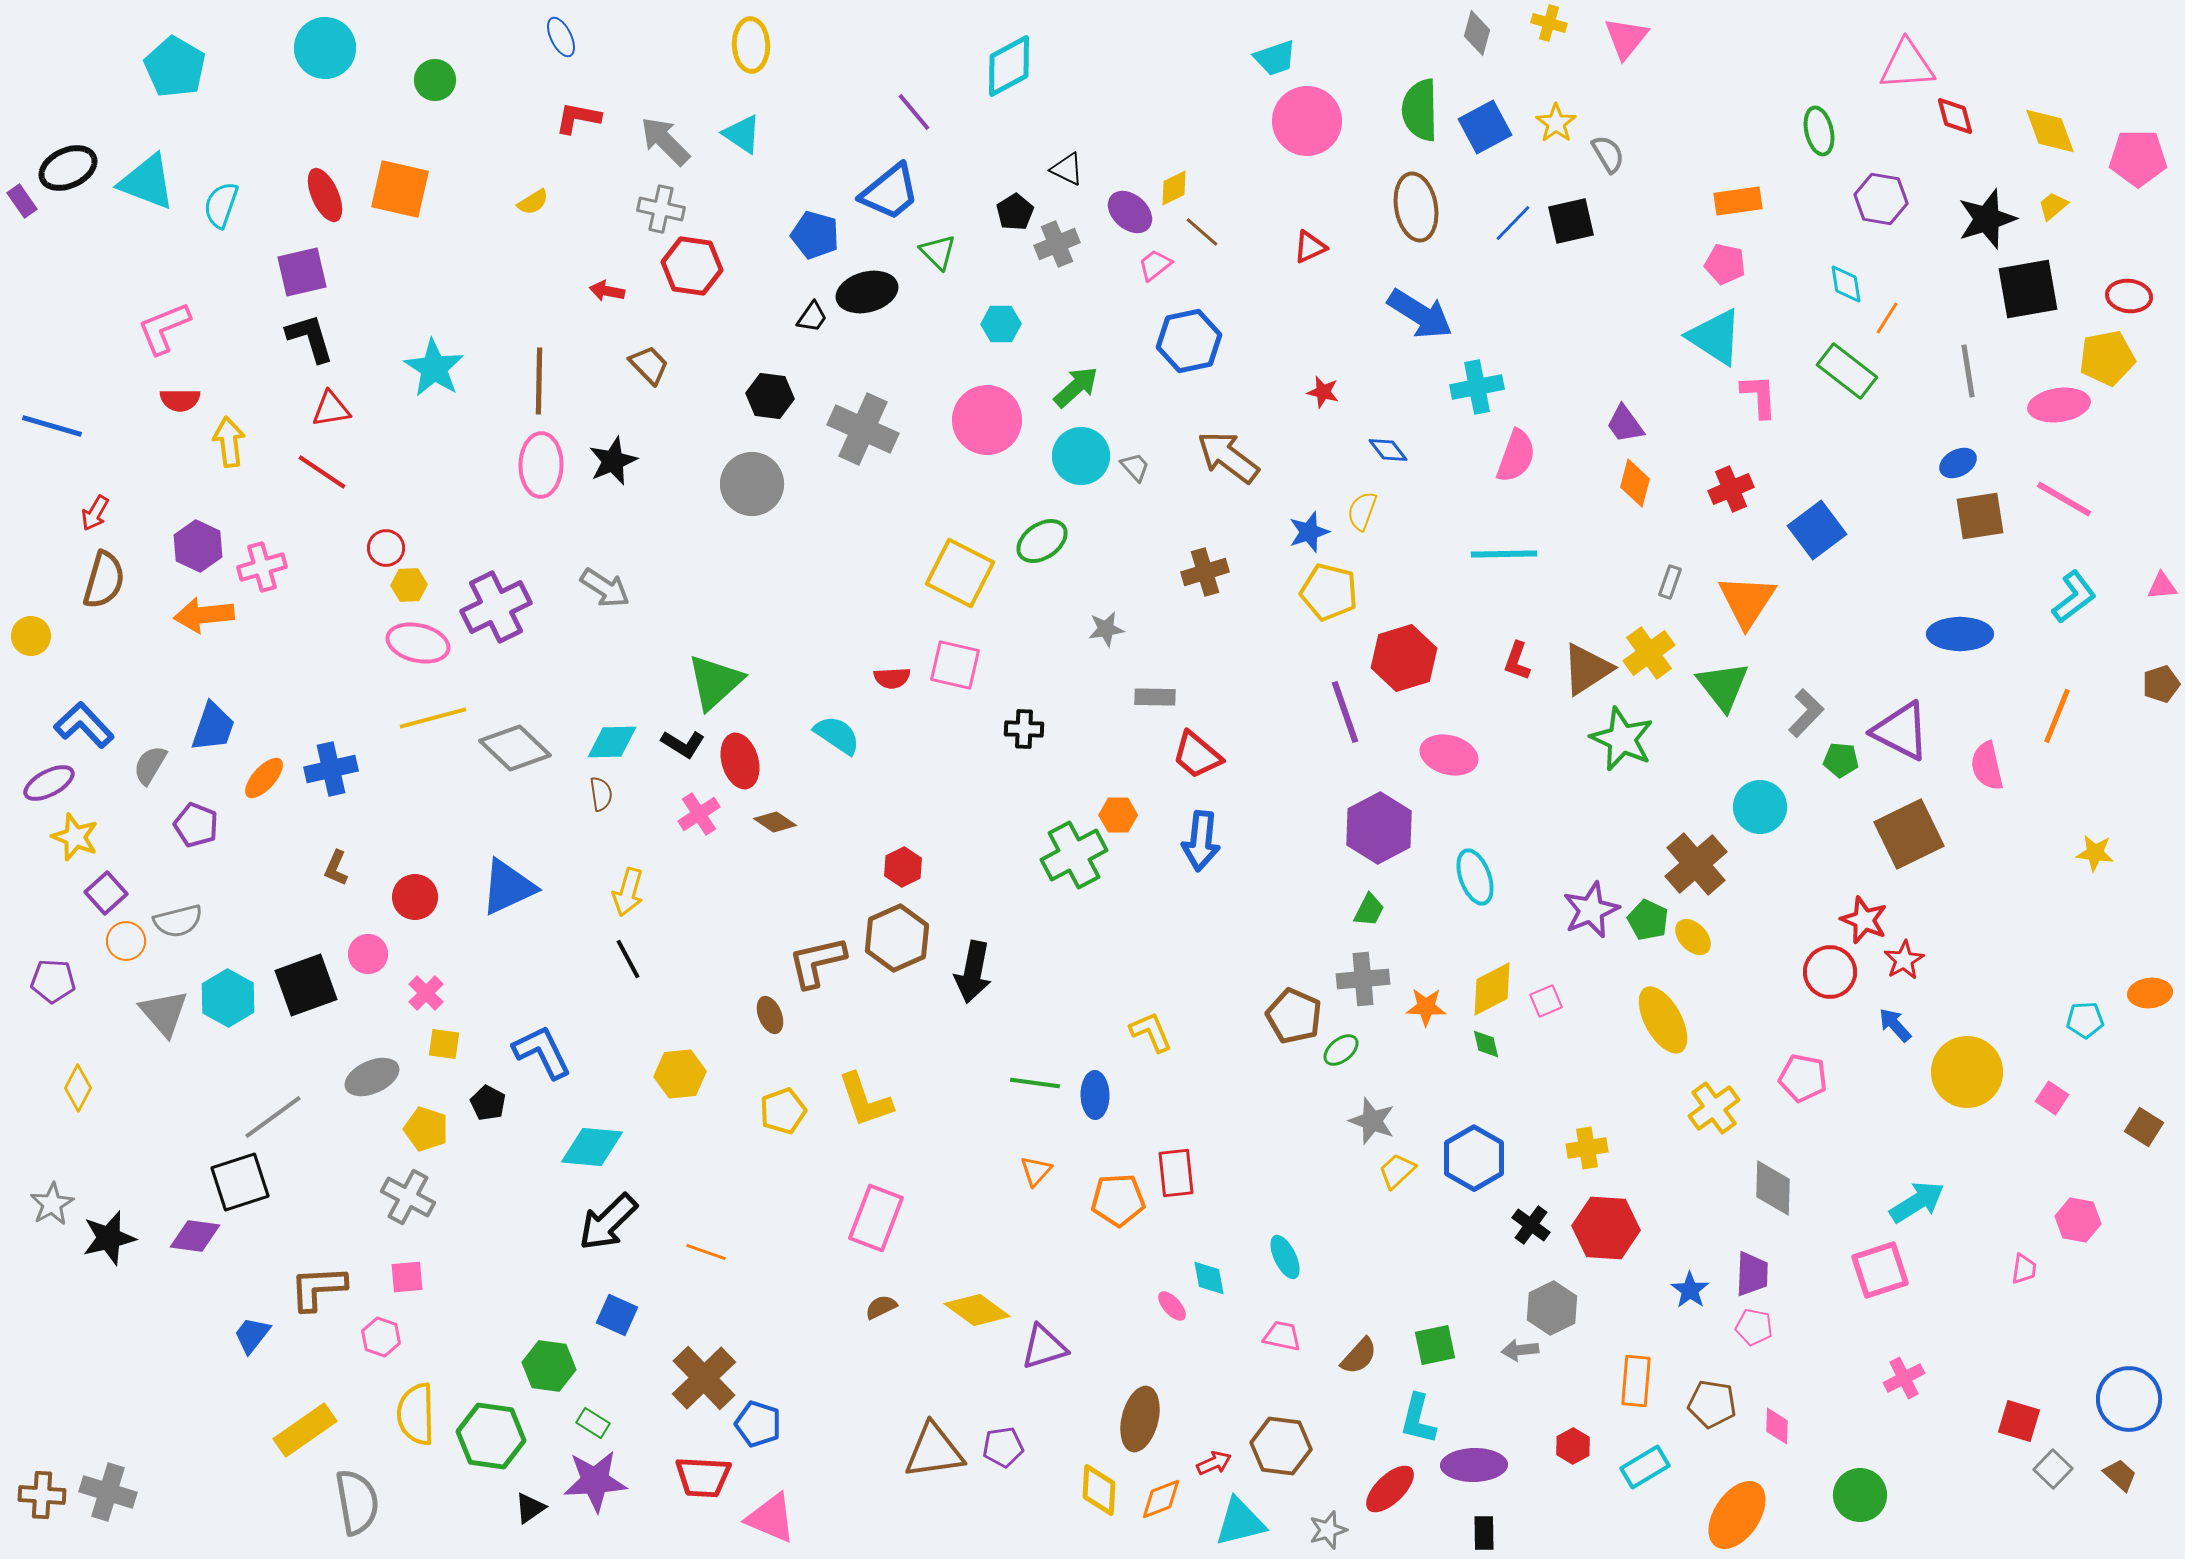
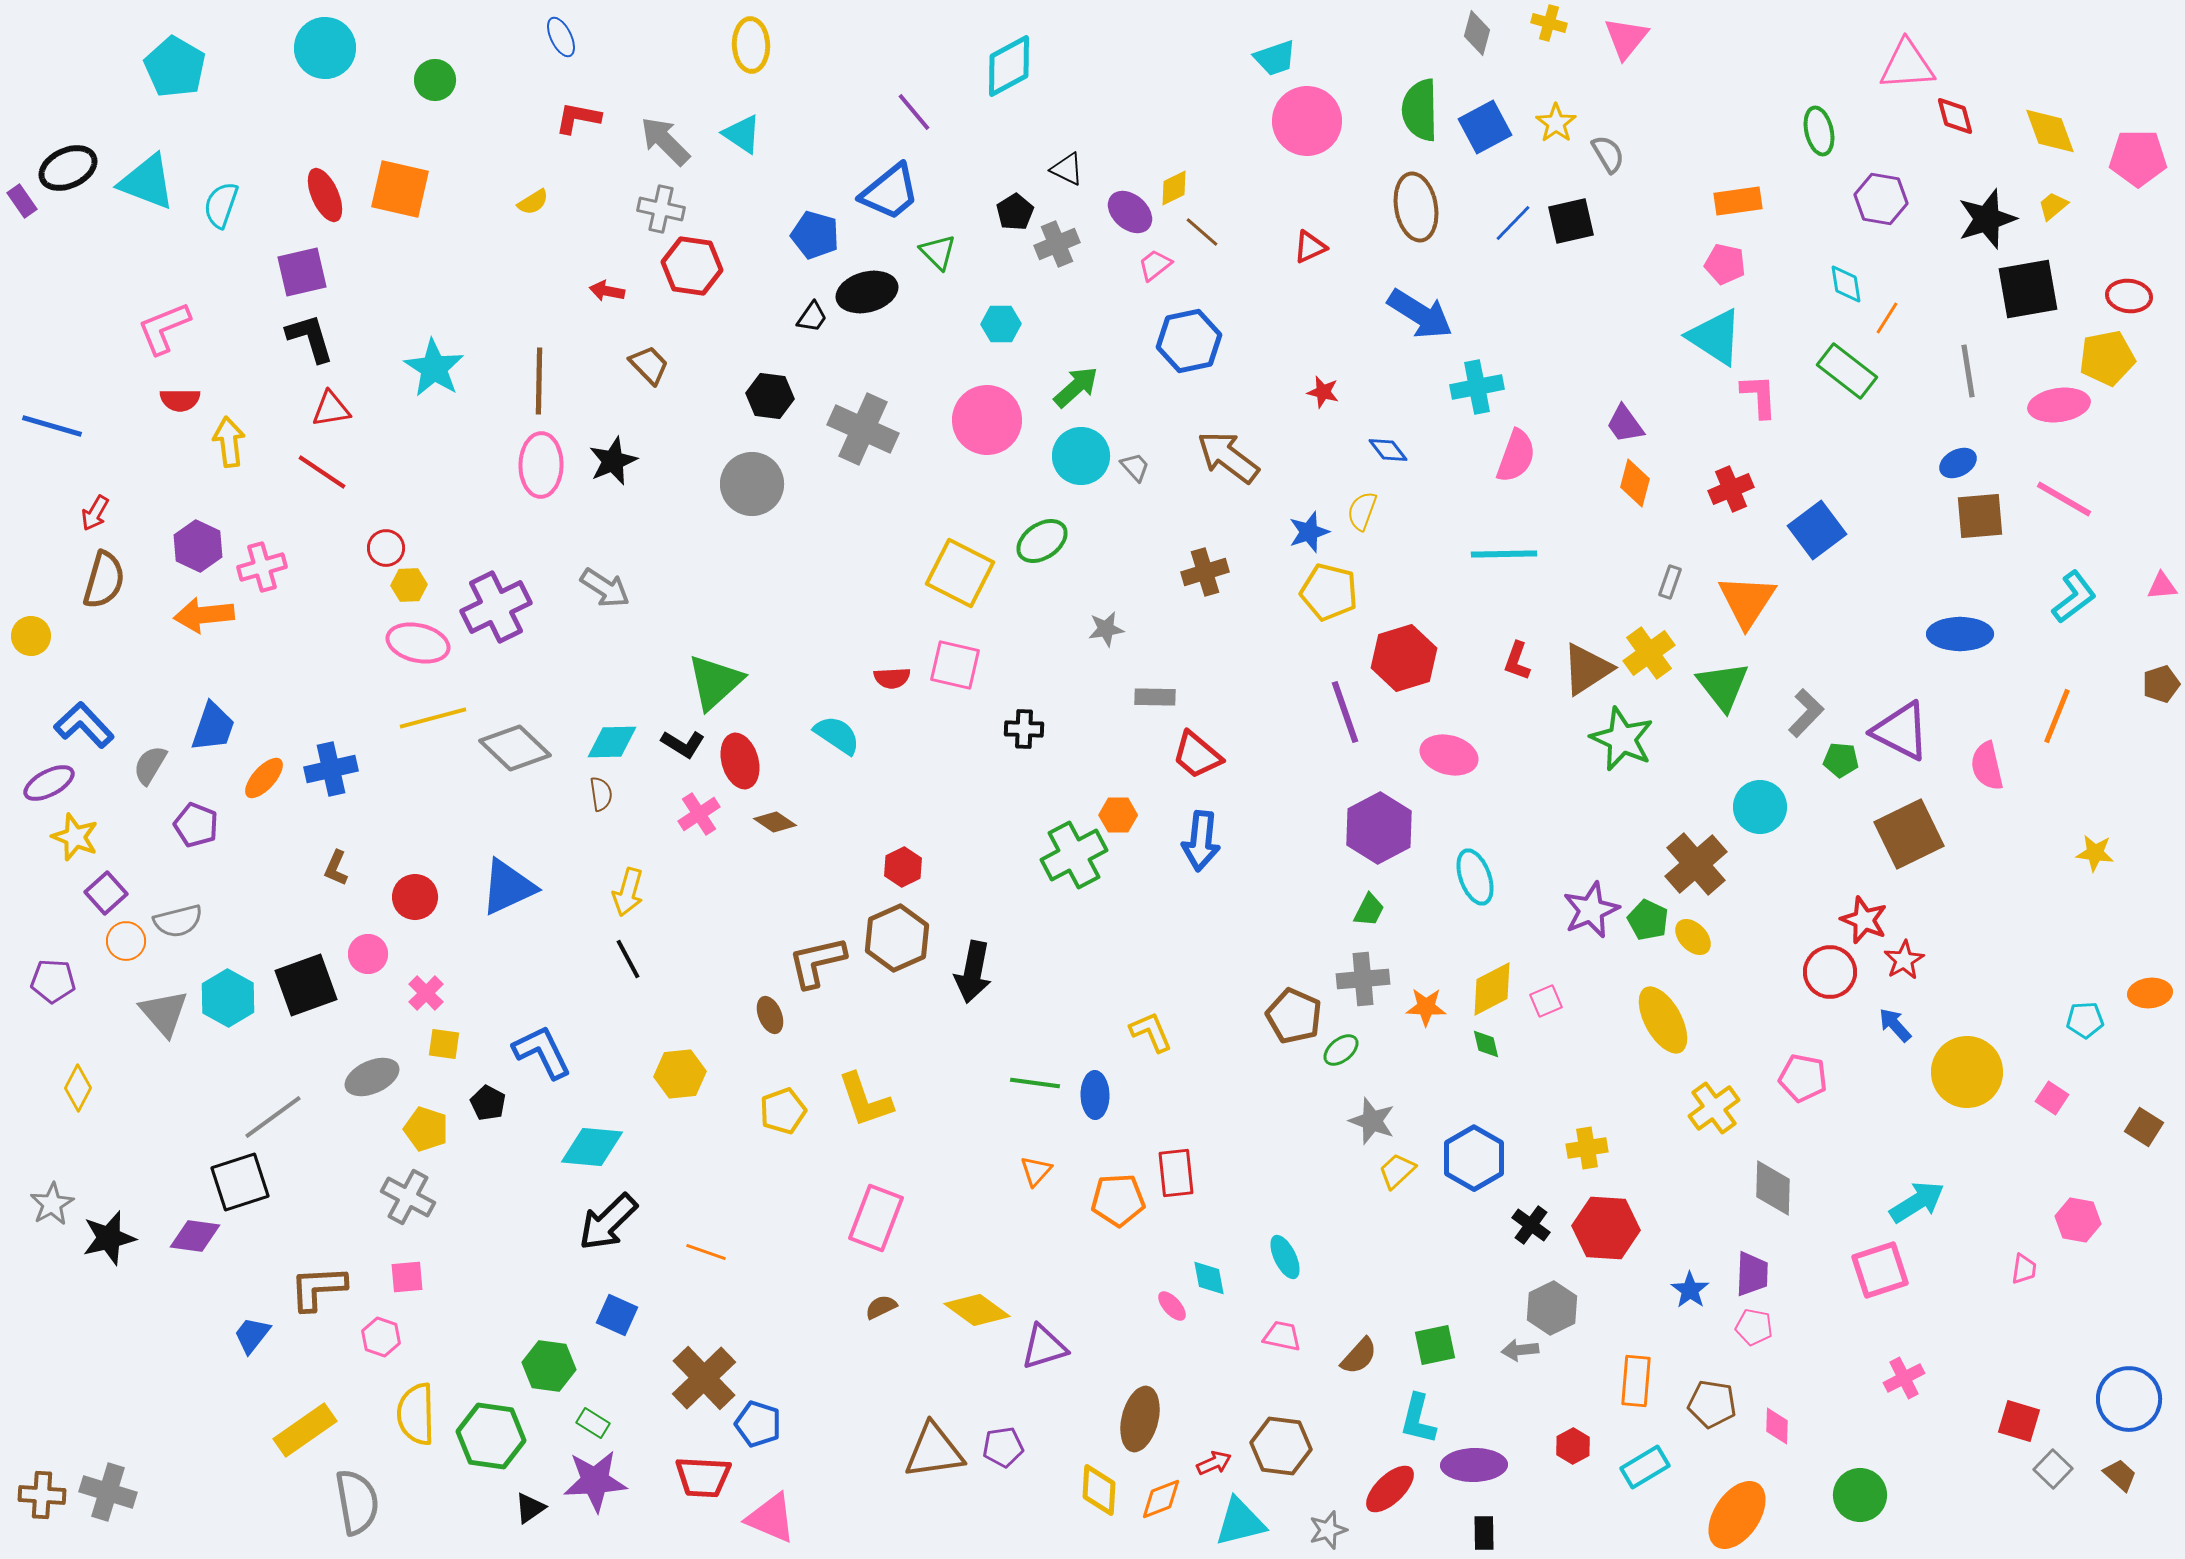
brown square at (1980, 516): rotated 4 degrees clockwise
